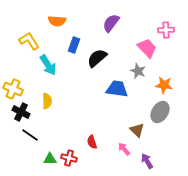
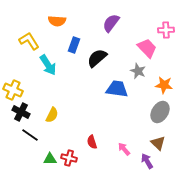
yellow cross: moved 1 px down
yellow semicircle: moved 5 px right, 14 px down; rotated 28 degrees clockwise
brown triangle: moved 21 px right, 13 px down
